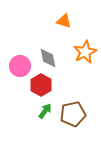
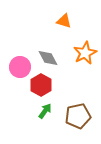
orange star: moved 1 px down
gray diamond: rotated 15 degrees counterclockwise
pink circle: moved 1 px down
brown pentagon: moved 5 px right, 2 px down
